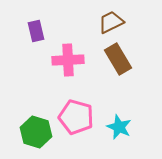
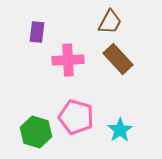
brown trapezoid: moved 1 px left; rotated 144 degrees clockwise
purple rectangle: moved 1 px right, 1 px down; rotated 20 degrees clockwise
brown rectangle: rotated 12 degrees counterclockwise
cyan star: moved 1 px right, 3 px down; rotated 15 degrees clockwise
